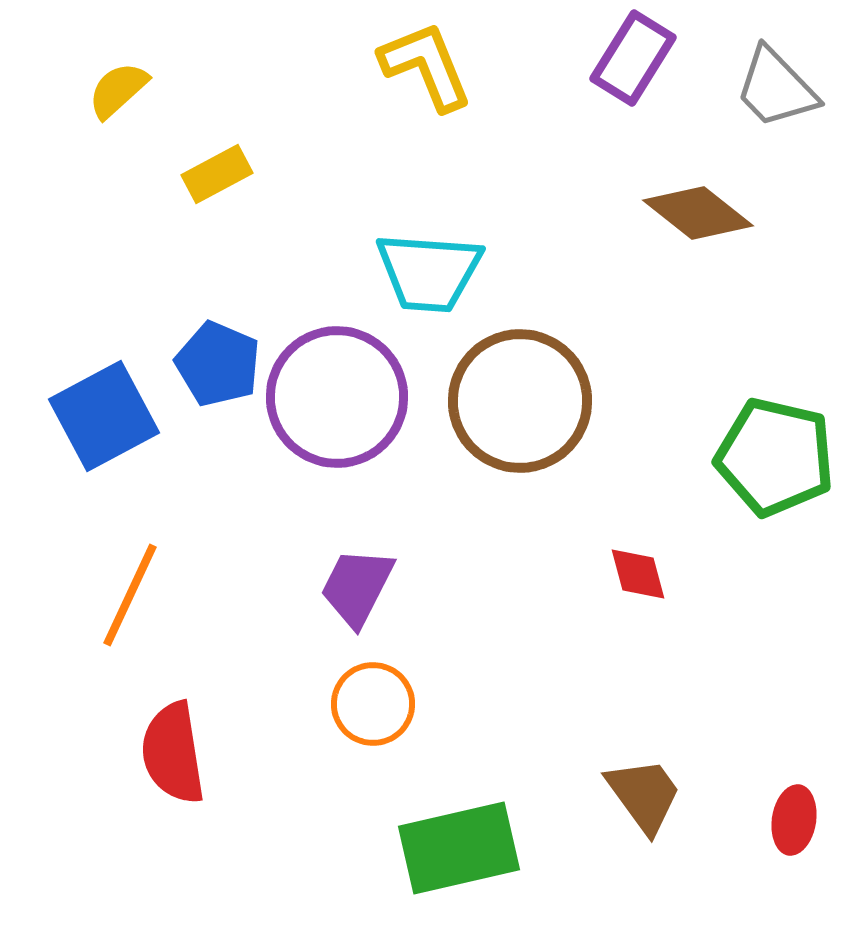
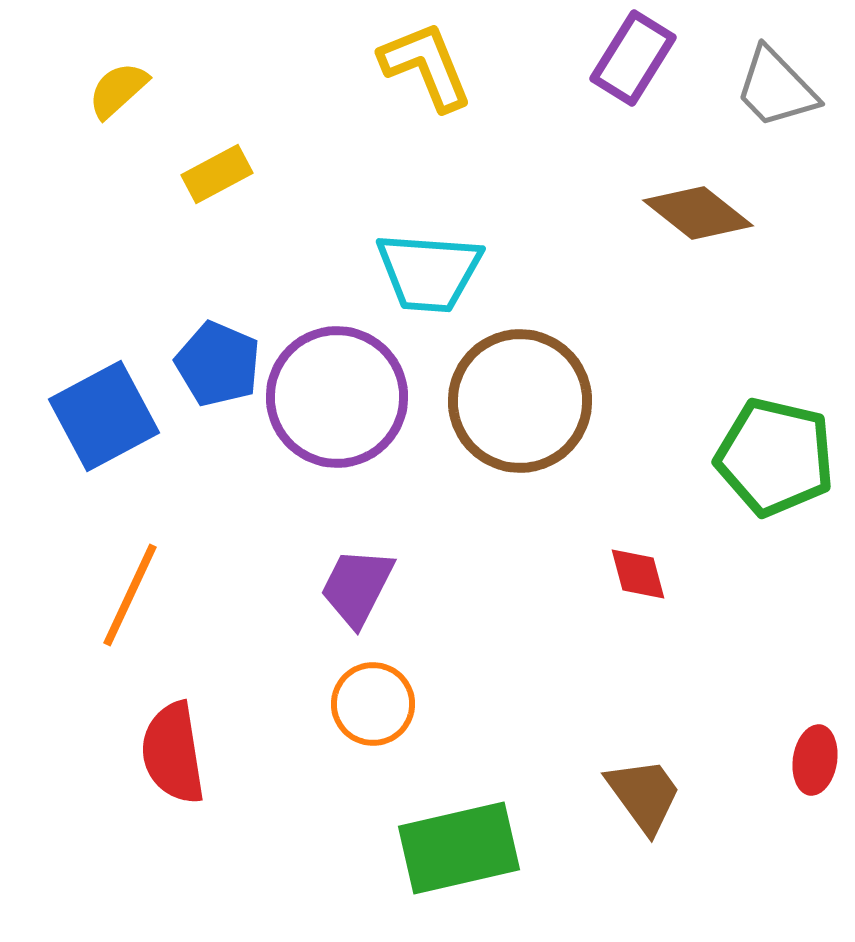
red ellipse: moved 21 px right, 60 px up
